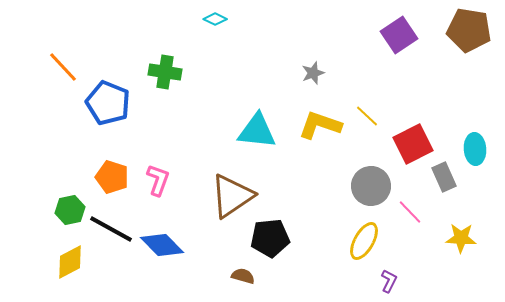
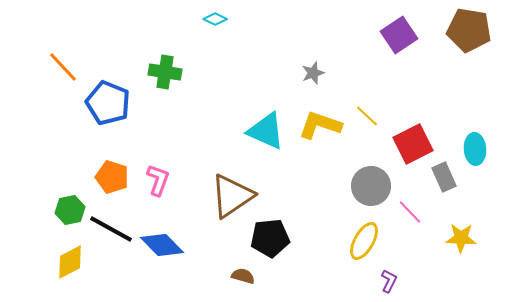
cyan triangle: moved 9 px right; rotated 18 degrees clockwise
